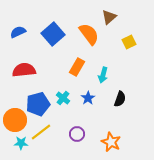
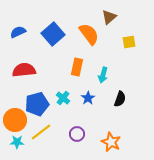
yellow square: rotated 16 degrees clockwise
orange rectangle: rotated 18 degrees counterclockwise
blue pentagon: moved 1 px left
cyan star: moved 4 px left, 1 px up
